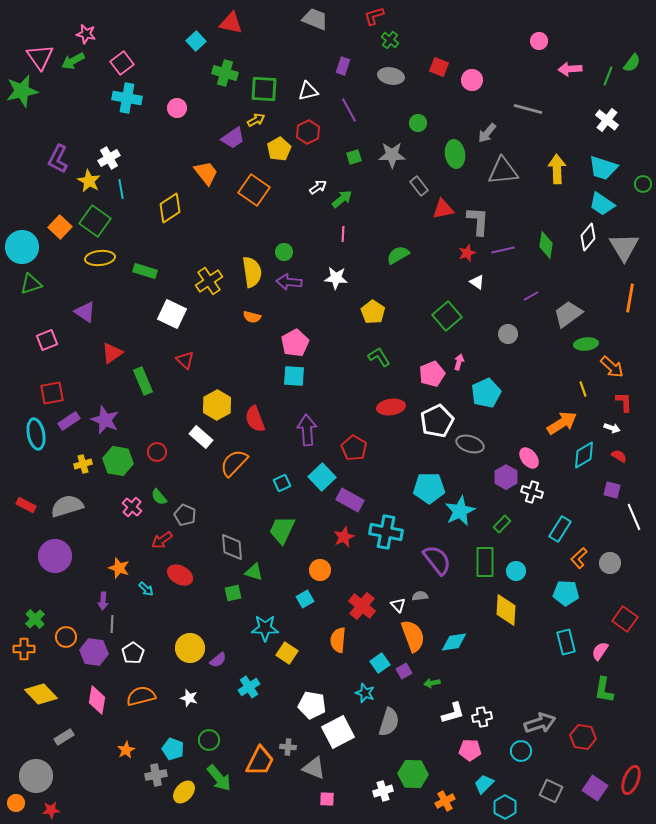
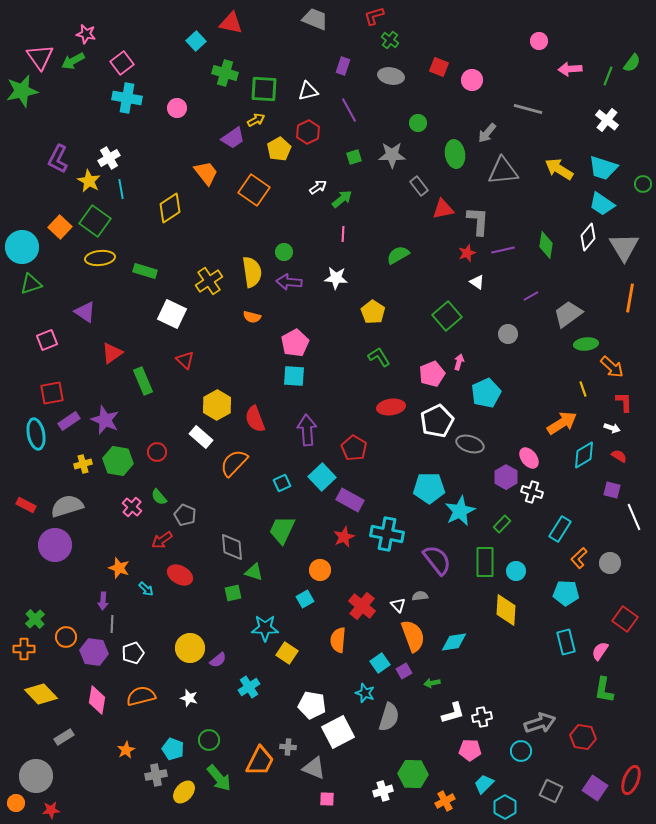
yellow arrow at (557, 169): moved 2 px right; rotated 56 degrees counterclockwise
cyan cross at (386, 532): moved 1 px right, 2 px down
purple circle at (55, 556): moved 11 px up
white pentagon at (133, 653): rotated 15 degrees clockwise
gray semicircle at (389, 722): moved 5 px up
